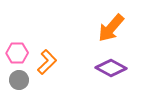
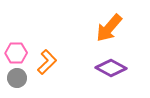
orange arrow: moved 2 px left
pink hexagon: moved 1 px left
gray circle: moved 2 px left, 2 px up
